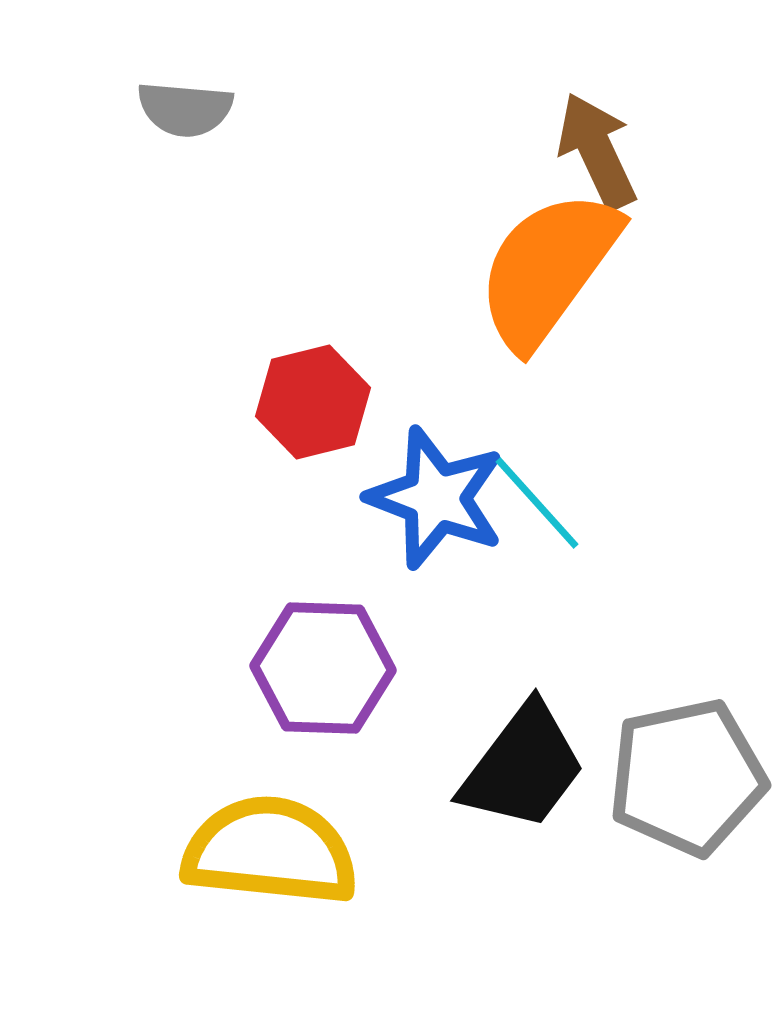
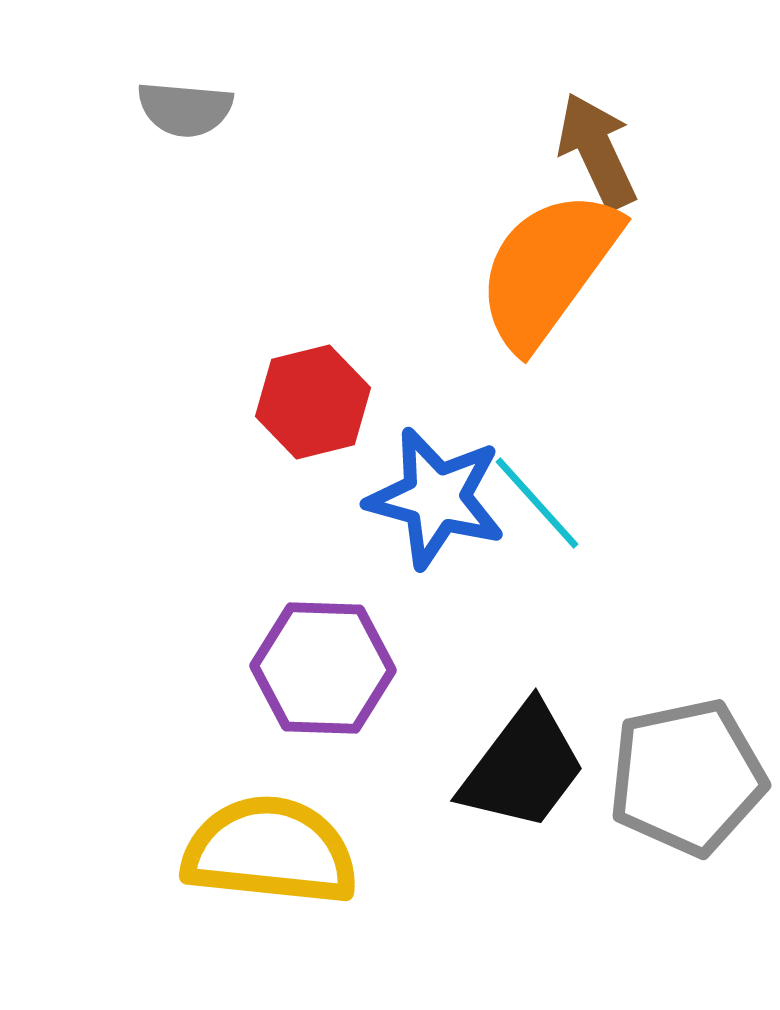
blue star: rotated 6 degrees counterclockwise
